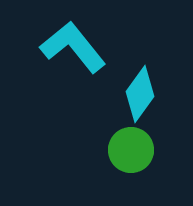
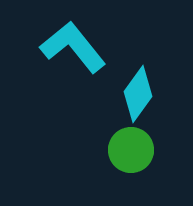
cyan diamond: moved 2 px left
